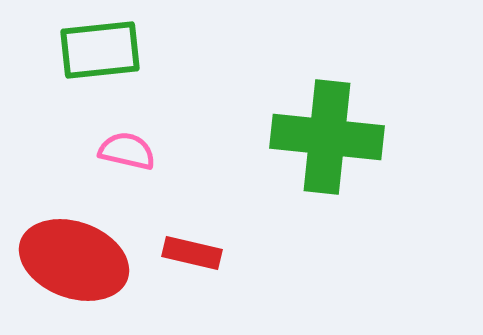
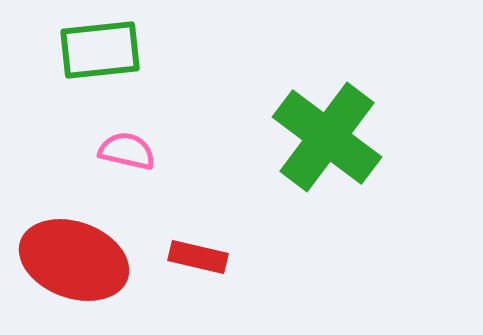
green cross: rotated 31 degrees clockwise
red rectangle: moved 6 px right, 4 px down
